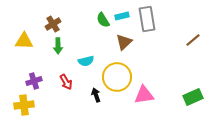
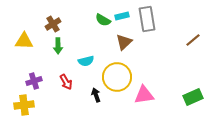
green semicircle: rotated 28 degrees counterclockwise
